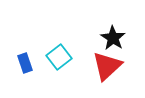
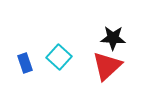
black star: rotated 30 degrees counterclockwise
cyan square: rotated 10 degrees counterclockwise
